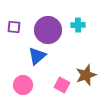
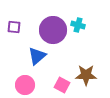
cyan cross: rotated 16 degrees clockwise
purple circle: moved 5 px right
brown star: rotated 20 degrees clockwise
pink circle: moved 2 px right
